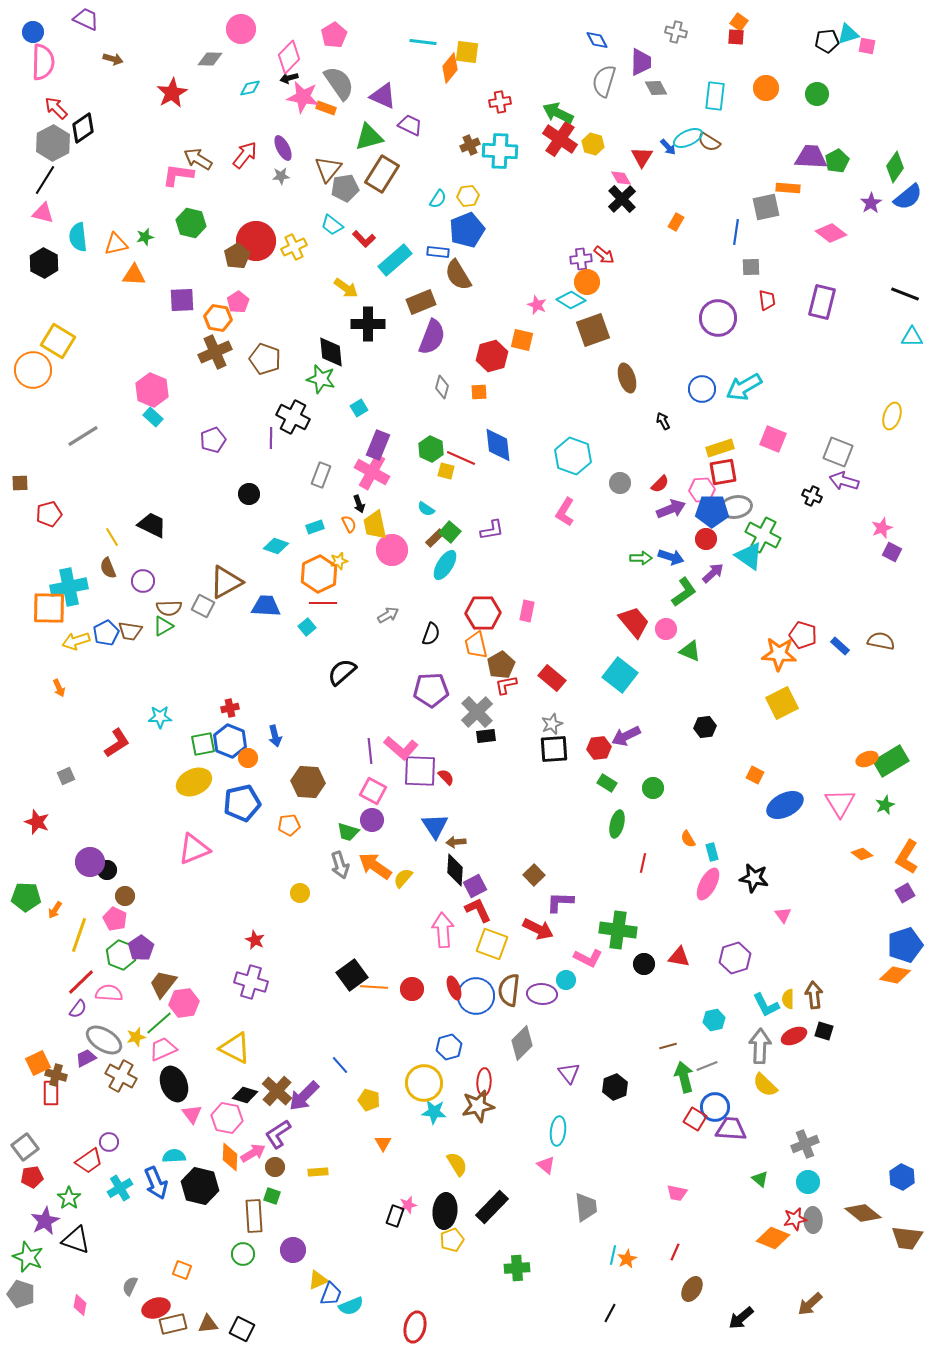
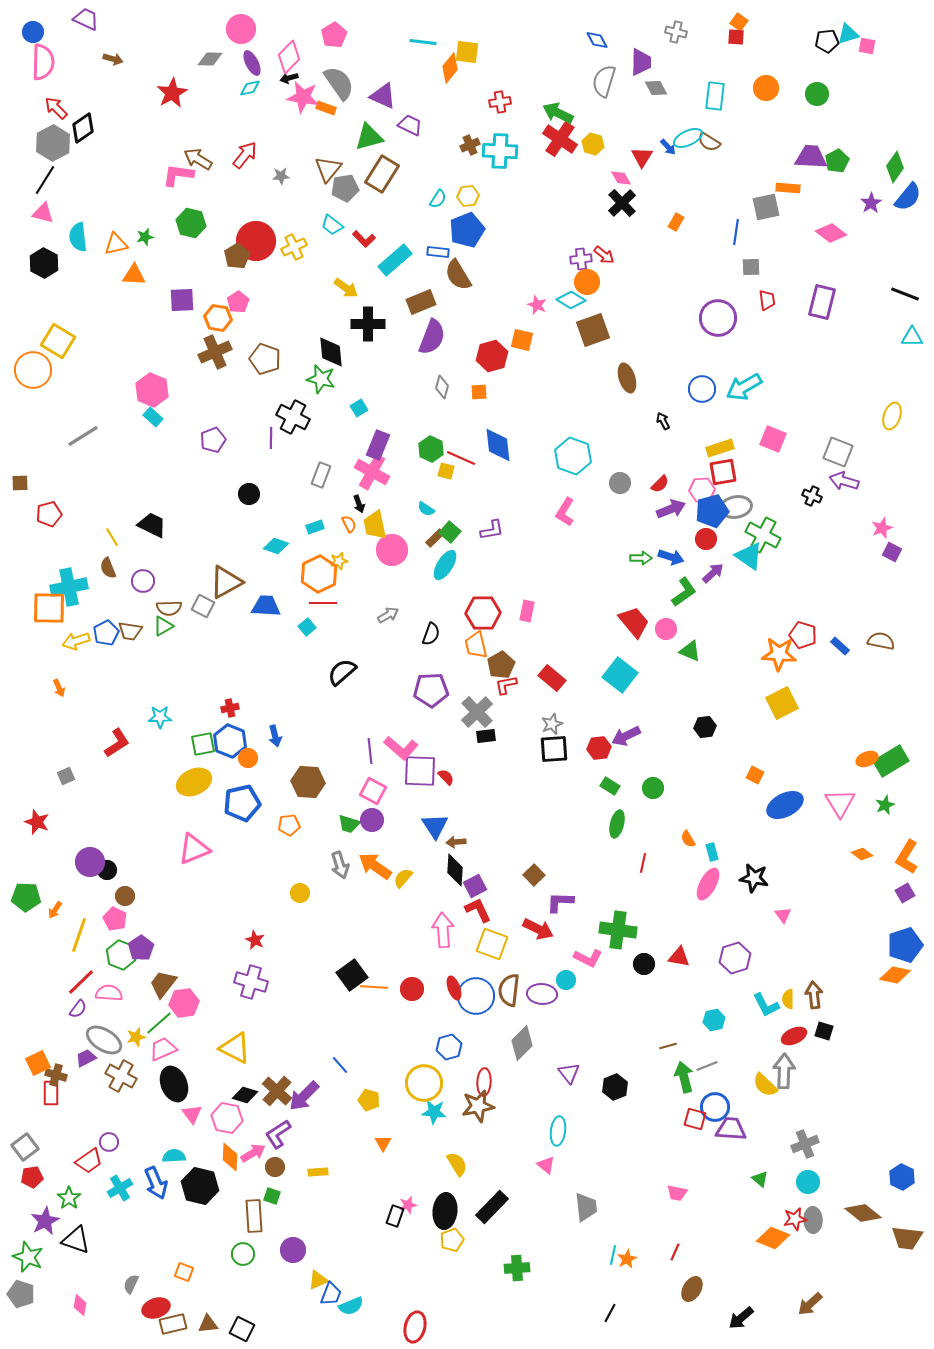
purple ellipse at (283, 148): moved 31 px left, 85 px up
blue semicircle at (908, 197): rotated 12 degrees counterclockwise
black cross at (622, 199): moved 4 px down
blue pentagon at (712, 511): rotated 16 degrees counterclockwise
green rectangle at (607, 783): moved 3 px right, 3 px down
green trapezoid at (348, 832): moved 1 px right, 8 px up
gray arrow at (760, 1046): moved 24 px right, 25 px down
red square at (695, 1119): rotated 15 degrees counterclockwise
orange square at (182, 1270): moved 2 px right, 2 px down
gray semicircle at (130, 1286): moved 1 px right, 2 px up
